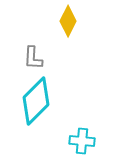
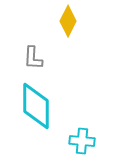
cyan diamond: moved 5 px down; rotated 45 degrees counterclockwise
